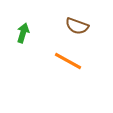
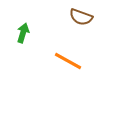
brown semicircle: moved 4 px right, 9 px up
